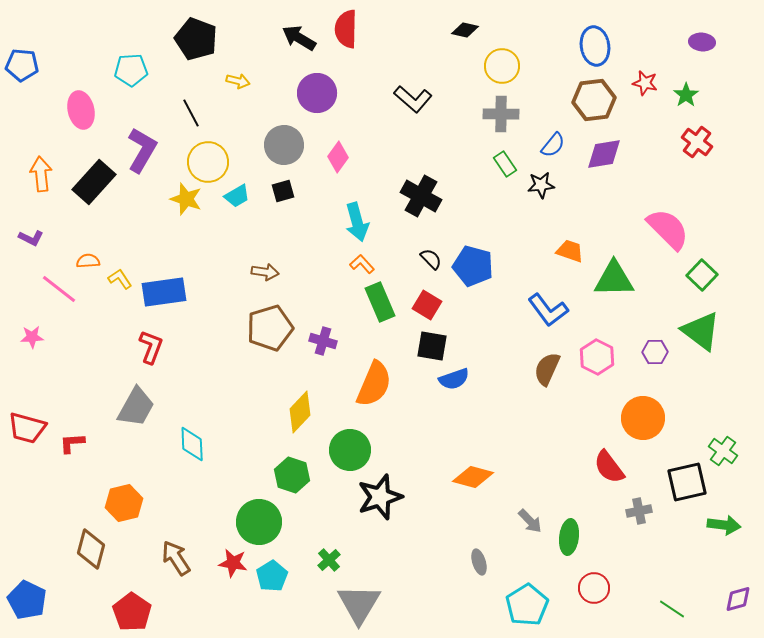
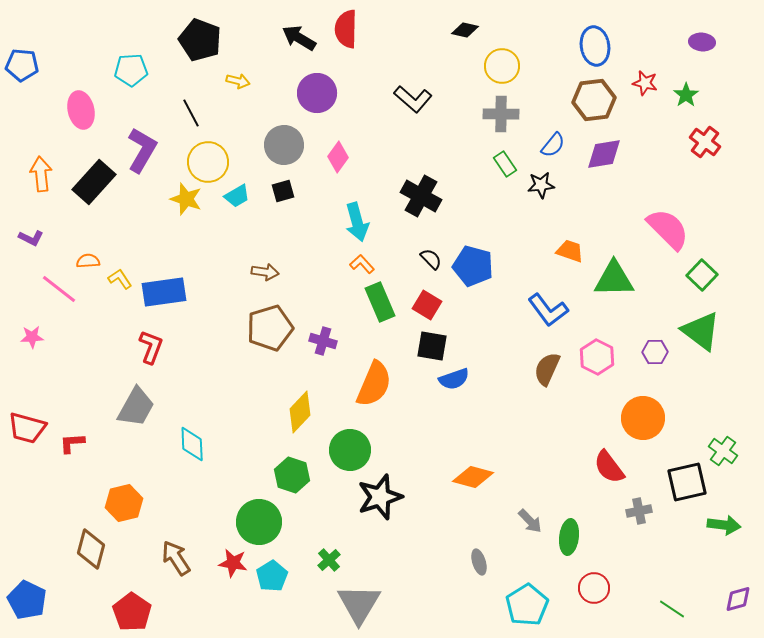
black pentagon at (196, 39): moved 4 px right, 1 px down
red cross at (697, 142): moved 8 px right
